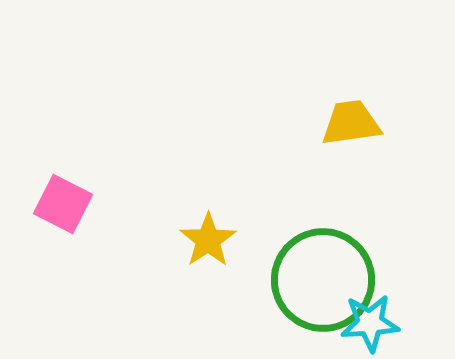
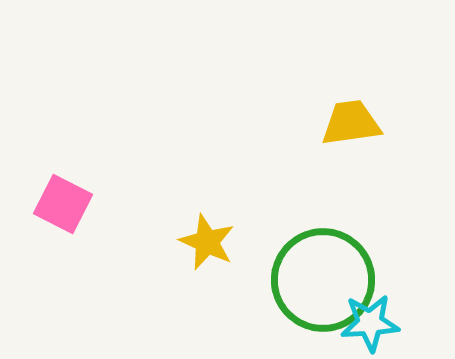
yellow star: moved 1 px left, 2 px down; rotated 14 degrees counterclockwise
